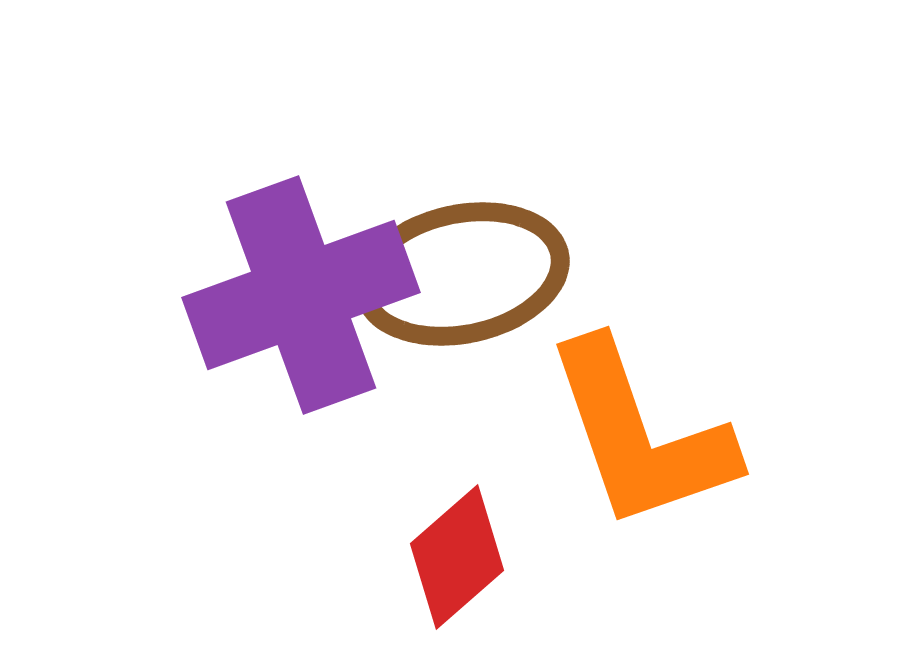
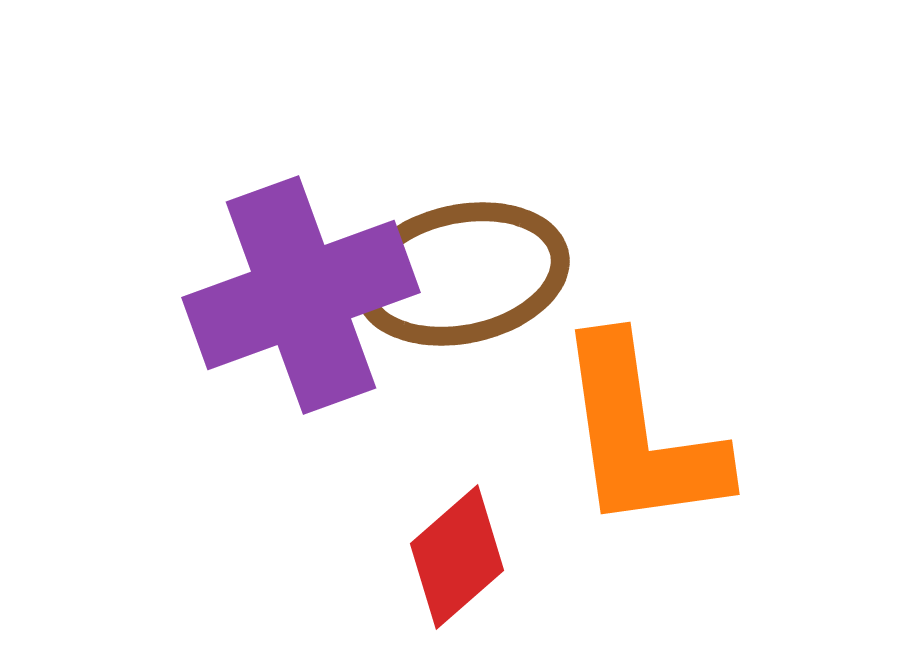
orange L-shape: rotated 11 degrees clockwise
